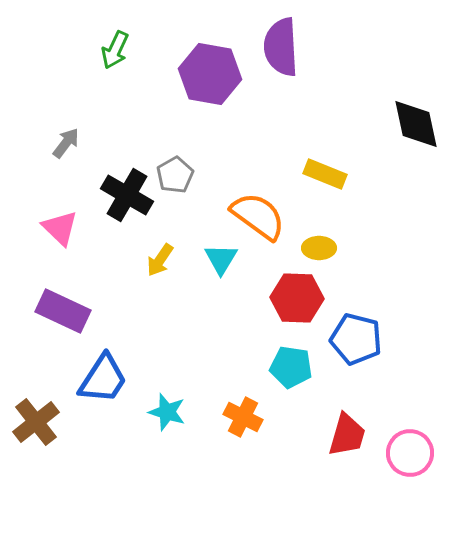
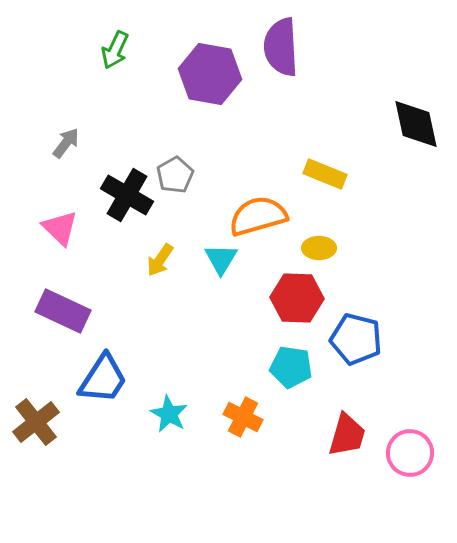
orange semicircle: rotated 52 degrees counterclockwise
cyan star: moved 2 px right, 2 px down; rotated 12 degrees clockwise
